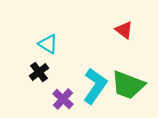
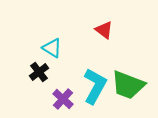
red triangle: moved 20 px left
cyan triangle: moved 4 px right, 4 px down
cyan L-shape: rotated 6 degrees counterclockwise
